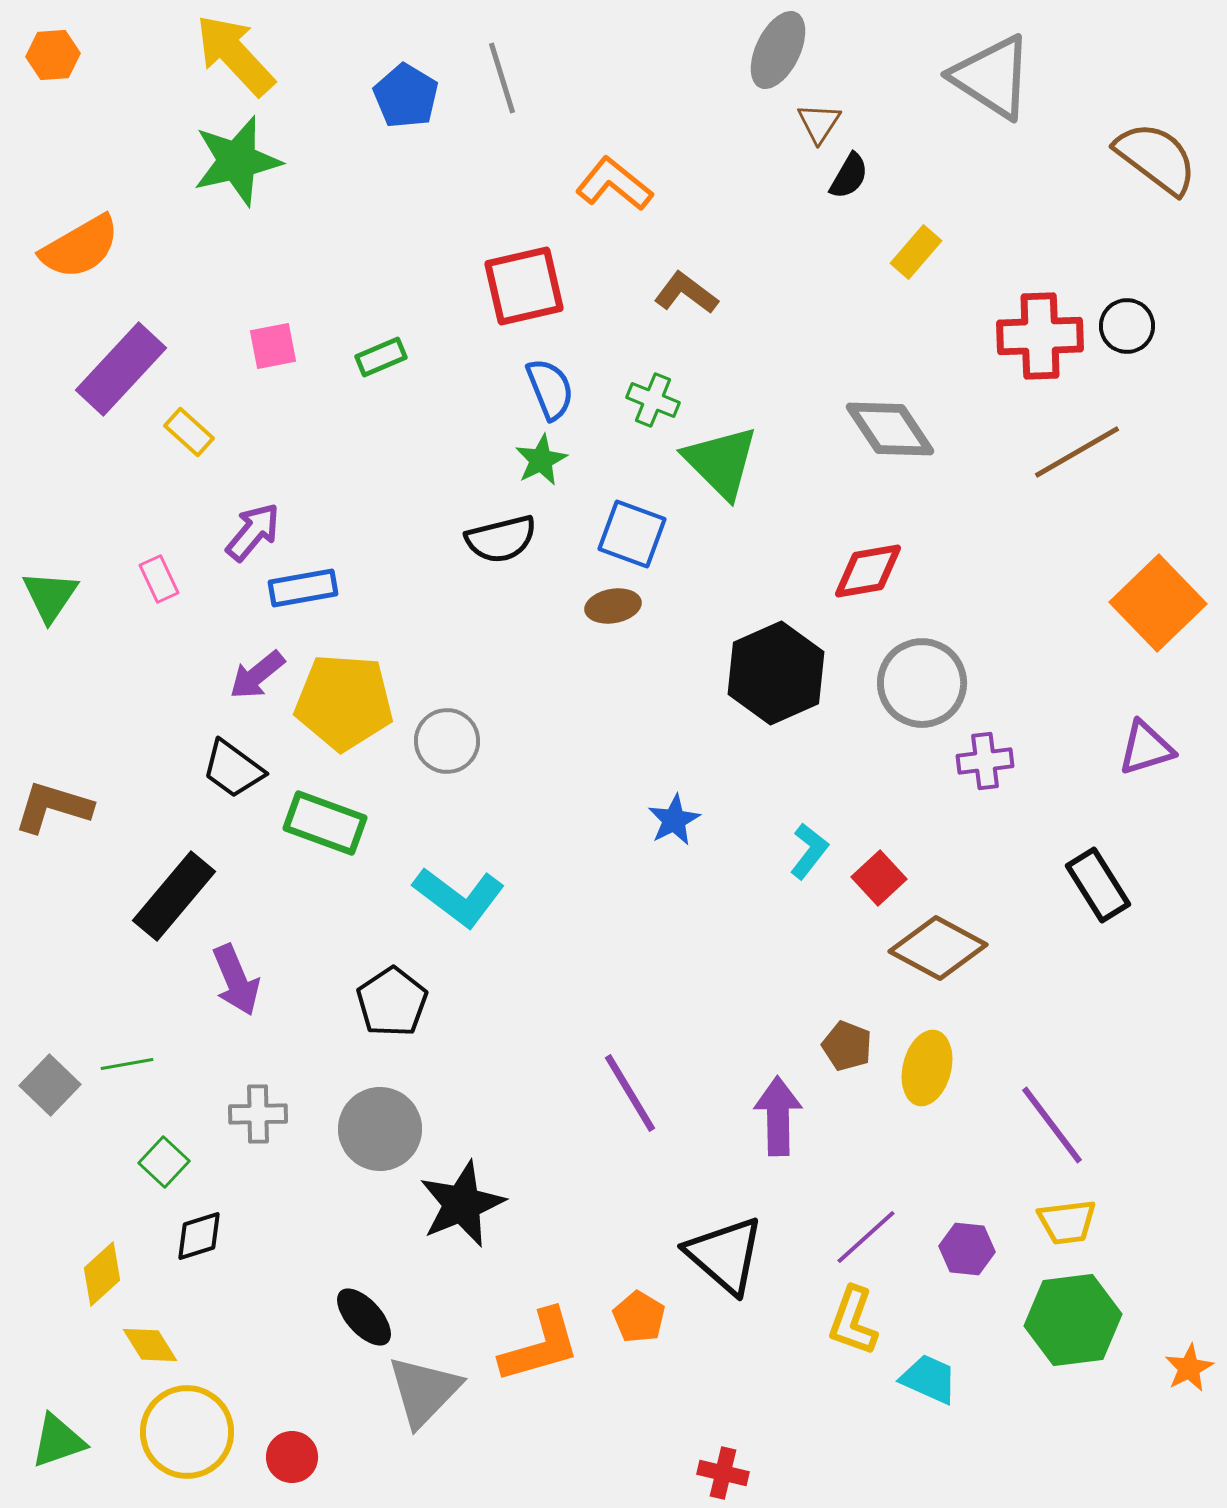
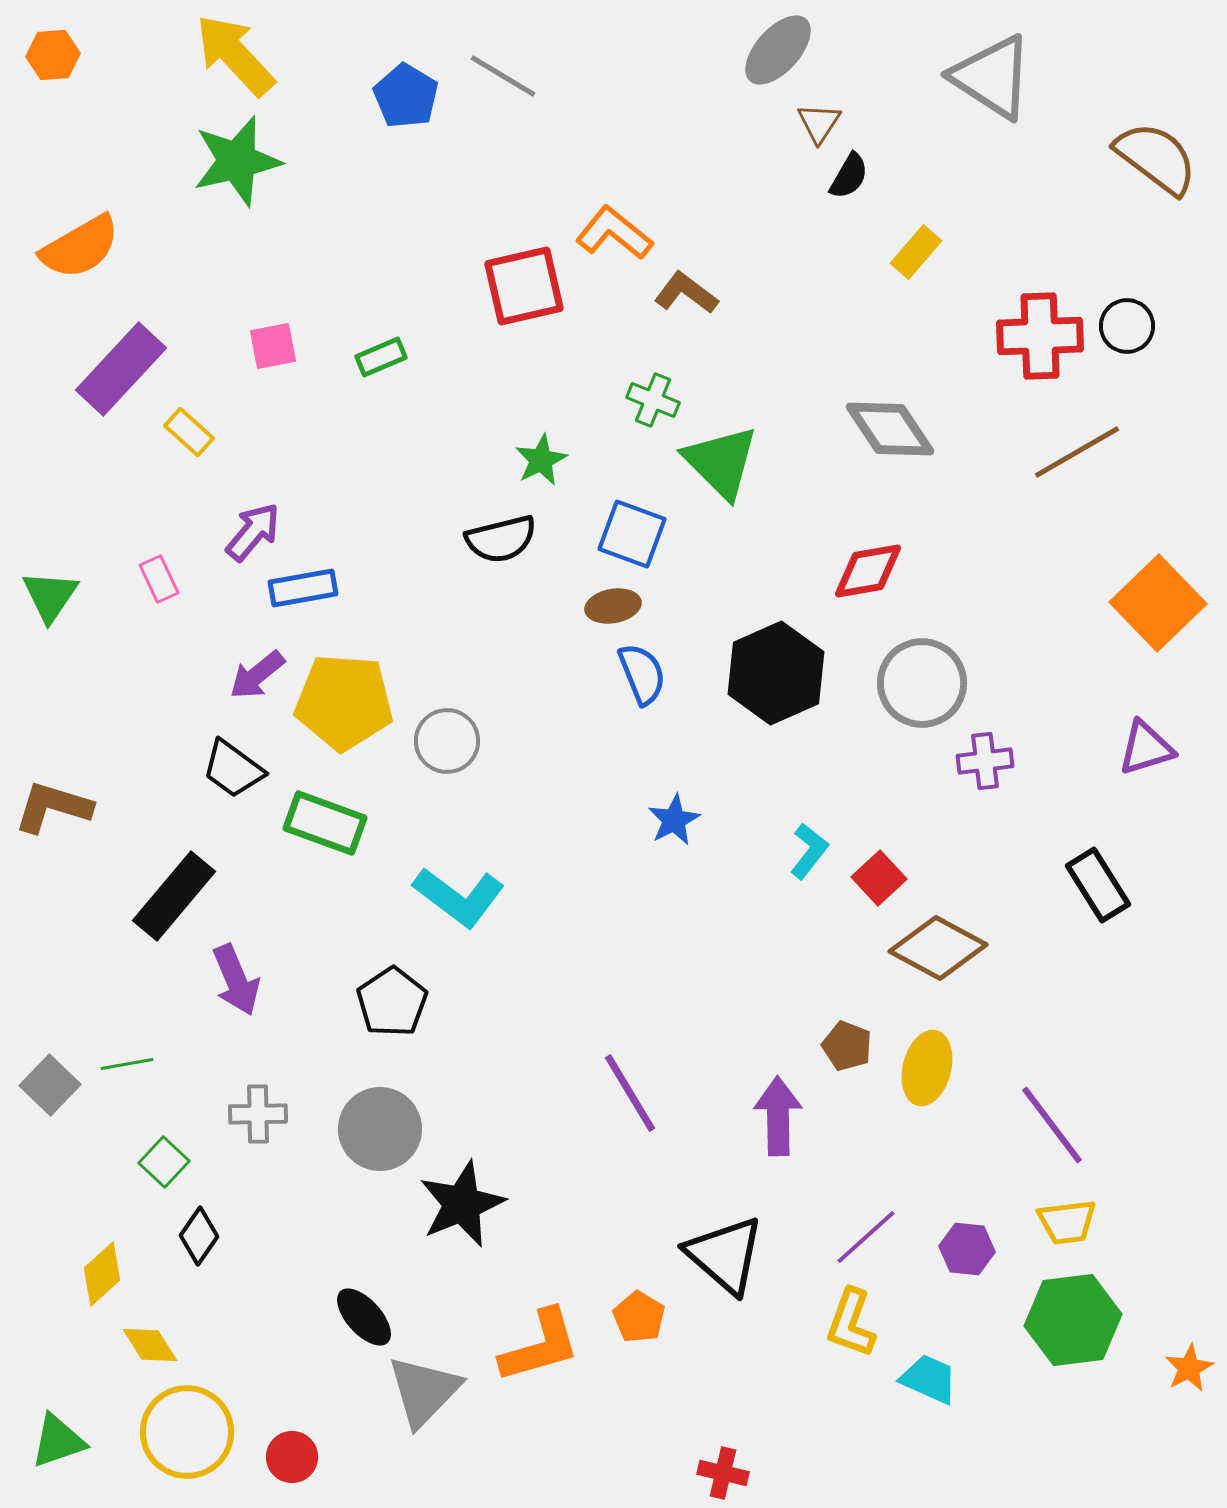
gray ellipse at (778, 50): rotated 16 degrees clockwise
gray line at (502, 78): moved 1 px right, 2 px up; rotated 42 degrees counterclockwise
orange L-shape at (614, 184): moved 49 px down
blue semicircle at (550, 389): moved 92 px right, 285 px down
black diamond at (199, 1236): rotated 38 degrees counterclockwise
yellow L-shape at (853, 1321): moved 2 px left, 2 px down
